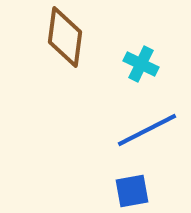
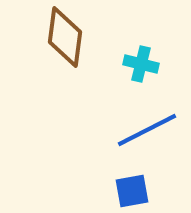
cyan cross: rotated 12 degrees counterclockwise
